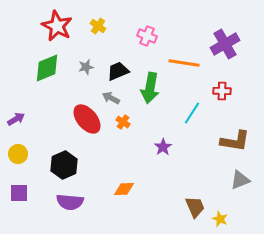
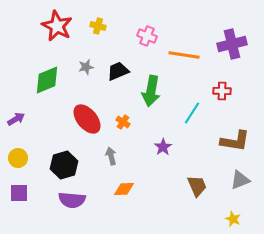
yellow cross: rotated 21 degrees counterclockwise
purple cross: moved 7 px right; rotated 16 degrees clockwise
orange line: moved 8 px up
green diamond: moved 12 px down
green arrow: moved 1 px right, 3 px down
gray arrow: moved 58 px down; rotated 48 degrees clockwise
yellow circle: moved 4 px down
black hexagon: rotated 8 degrees clockwise
purple semicircle: moved 2 px right, 2 px up
brown trapezoid: moved 2 px right, 21 px up
yellow star: moved 13 px right
